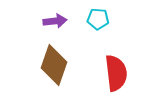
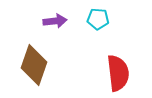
brown diamond: moved 20 px left
red semicircle: moved 2 px right
